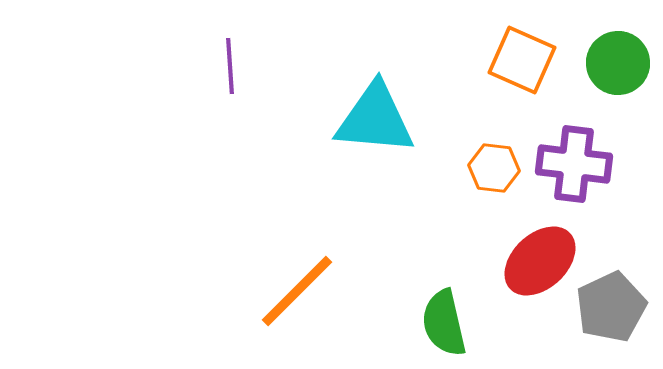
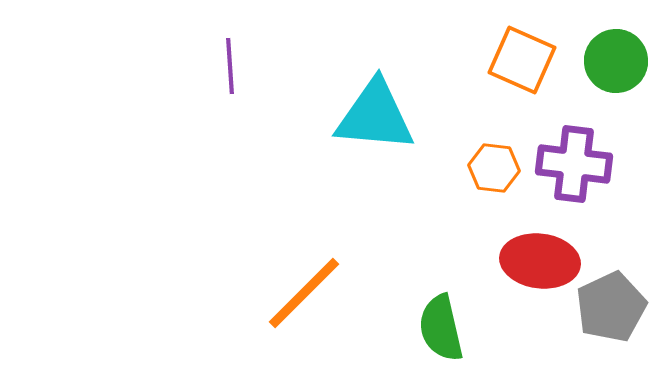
green circle: moved 2 px left, 2 px up
cyan triangle: moved 3 px up
red ellipse: rotated 50 degrees clockwise
orange line: moved 7 px right, 2 px down
green semicircle: moved 3 px left, 5 px down
